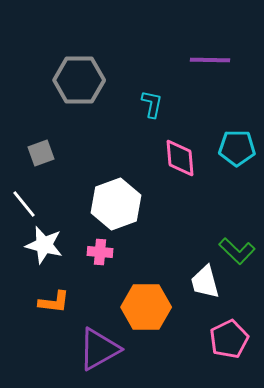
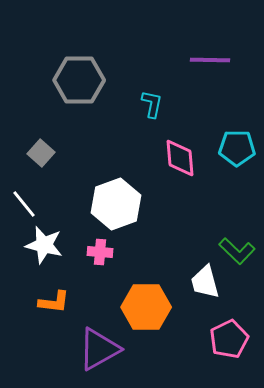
gray square: rotated 28 degrees counterclockwise
